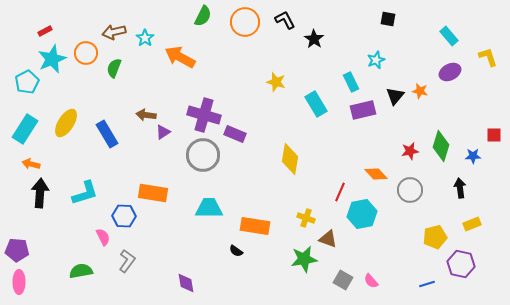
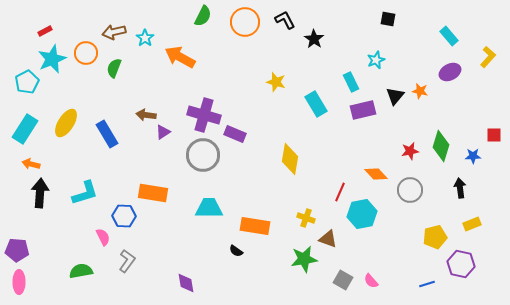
yellow L-shape at (488, 57): rotated 60 degrees clockwise
